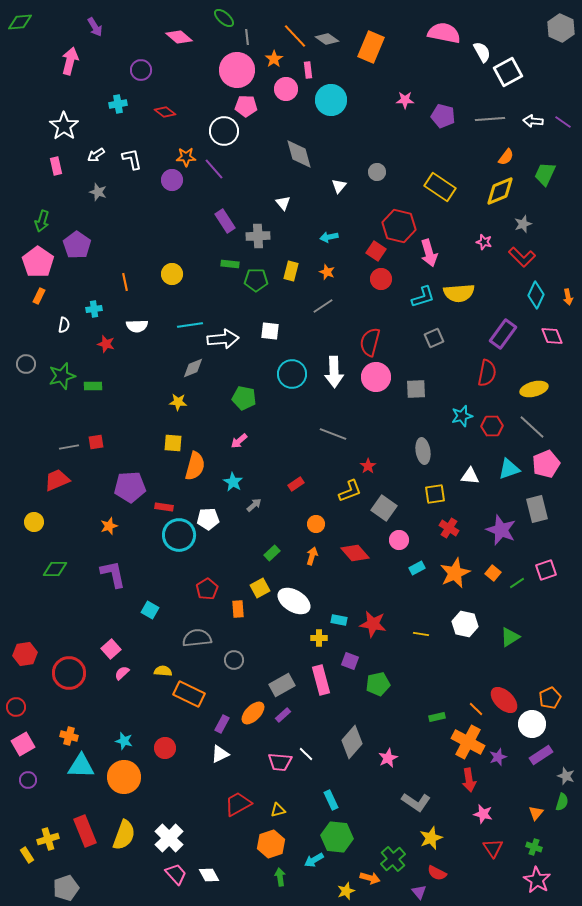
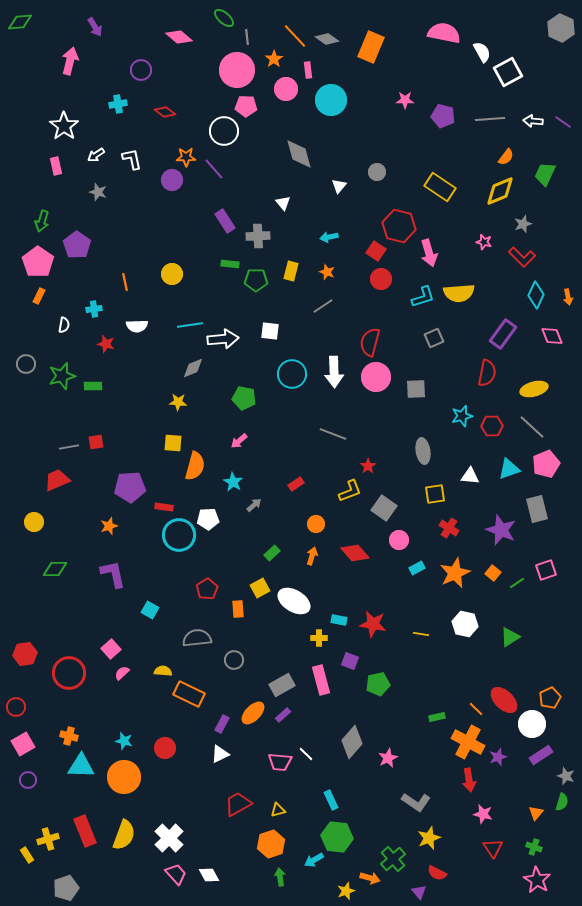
yellow star at (431, 838): moved 2 px left
